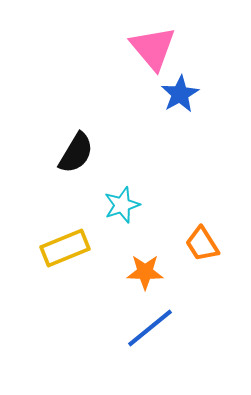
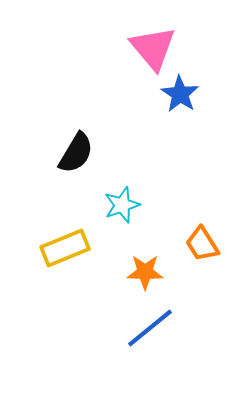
blue star: rotated 9 degrees counterclockwise
